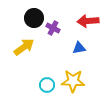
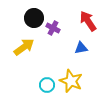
red arrow: rotated 60 degrees clockwise
blue triangle: moved 2 px right
yellow star: moved 2 px left; rotated 20 degrees clockwise
